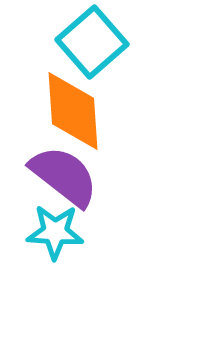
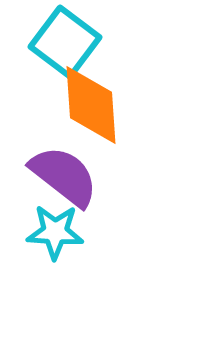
cyan square: moved 27 px left; rotated 12 degrees counterclockwise
orange diamond: moved 18 px right, 6 px up
